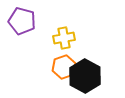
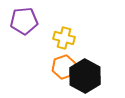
purple pentagon: moved 2 px right; rotated 20 degrees counterclockwise
yellow cross: rotated 25 degrees clockwise
